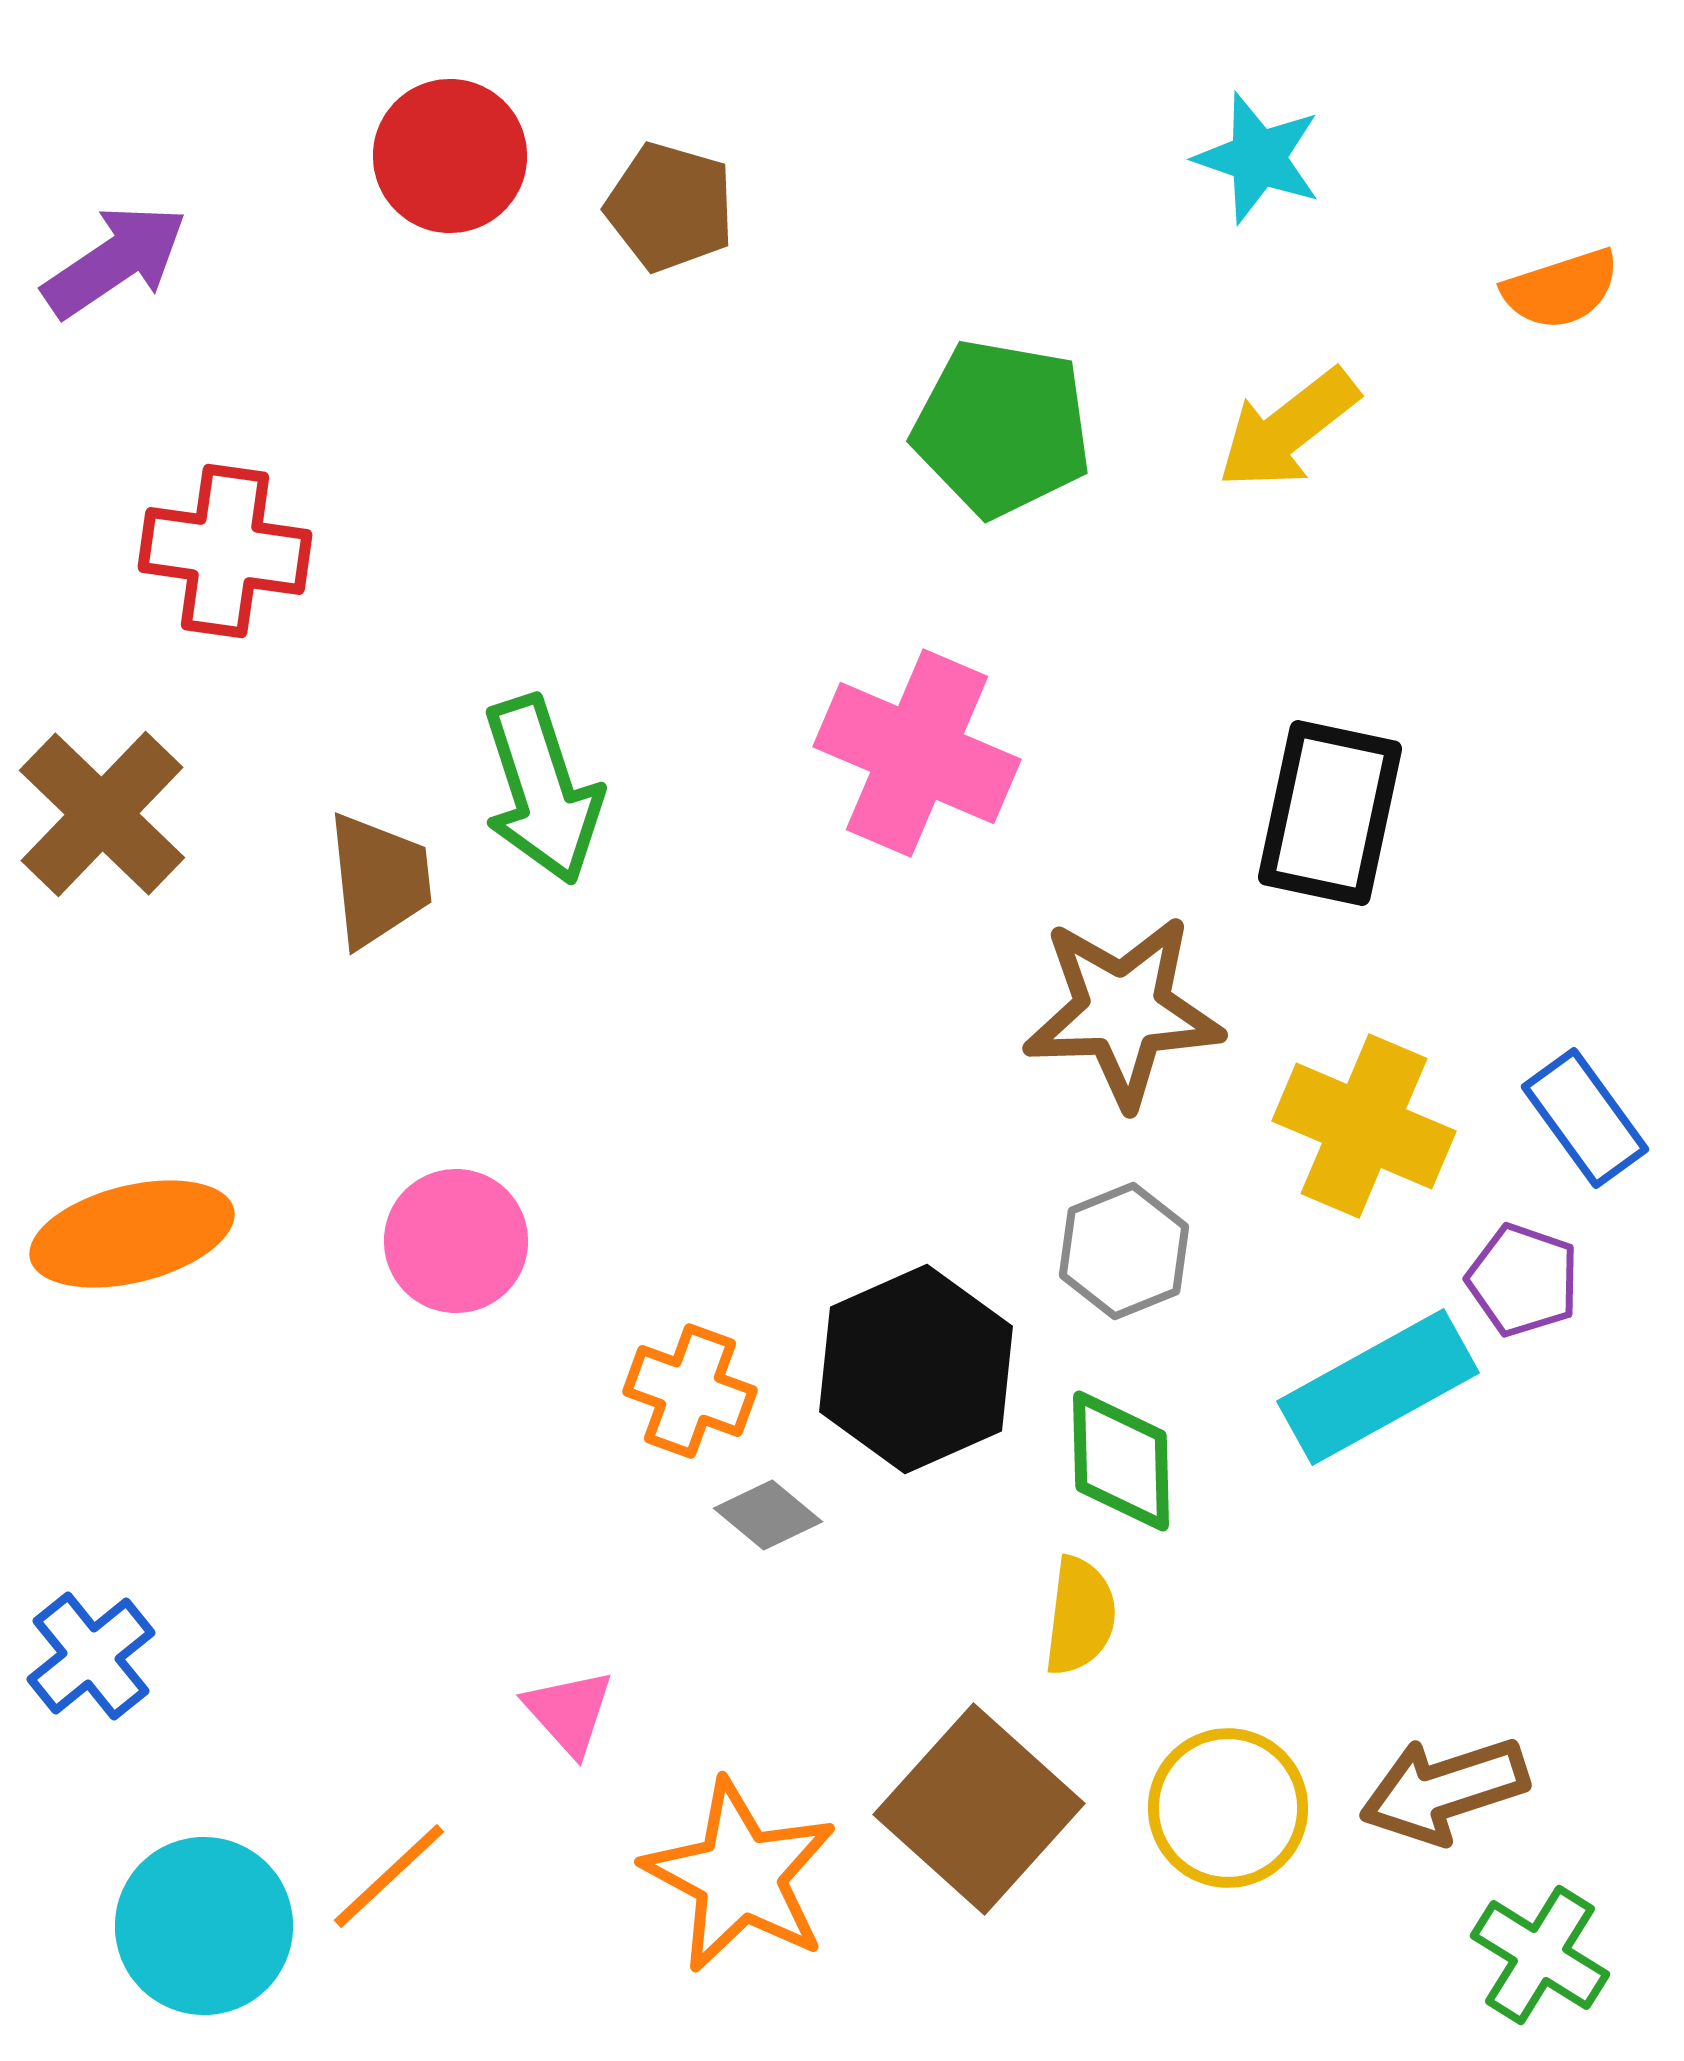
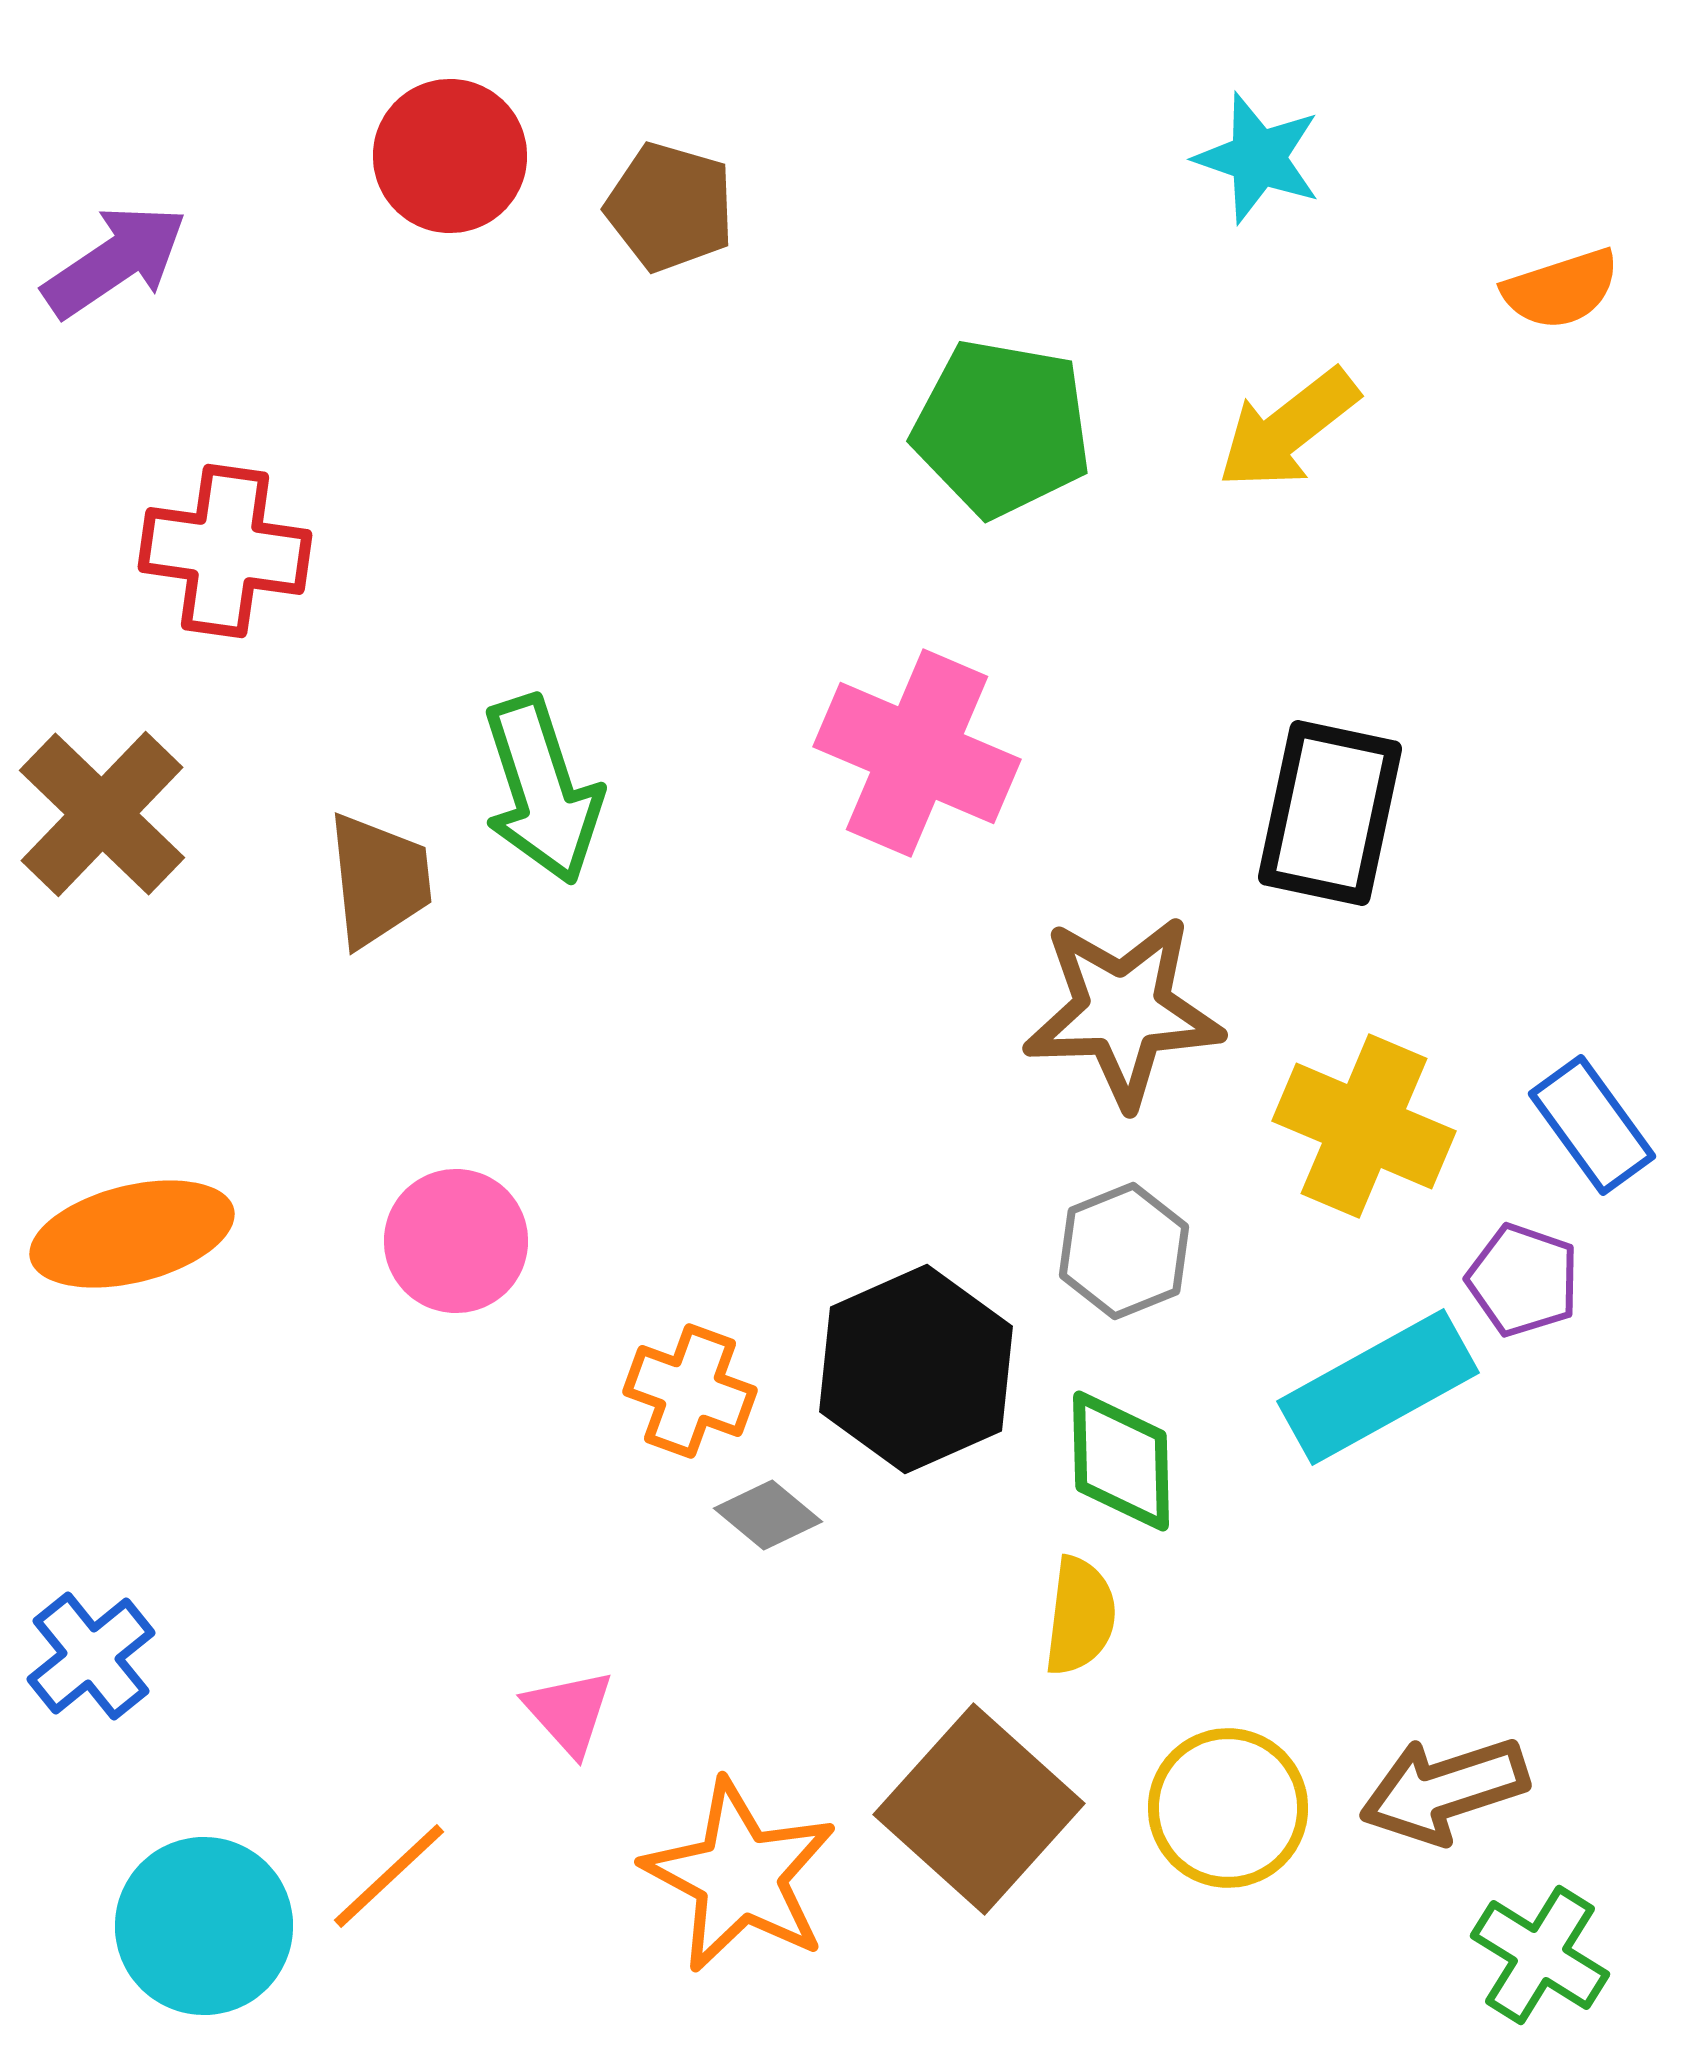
blue rectangle: moved 7 px right, 7 px down
